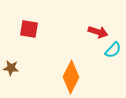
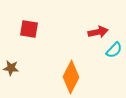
red arrow: rotated 30 degrees counterclockwise
cyan semicircle: moved 1 px right
